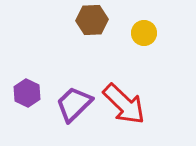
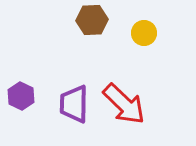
purple hexagon: moved 6 px left, 3 px down
purple trapezoid: rotated 45 degrees counterclockwise
